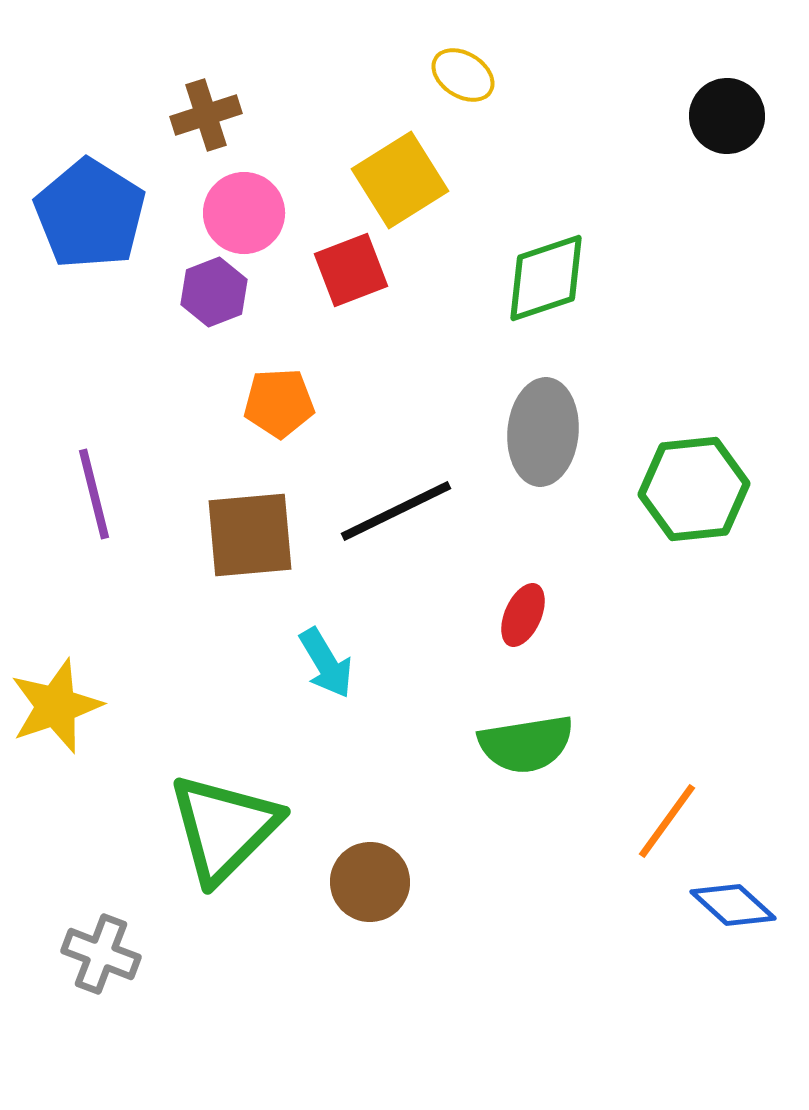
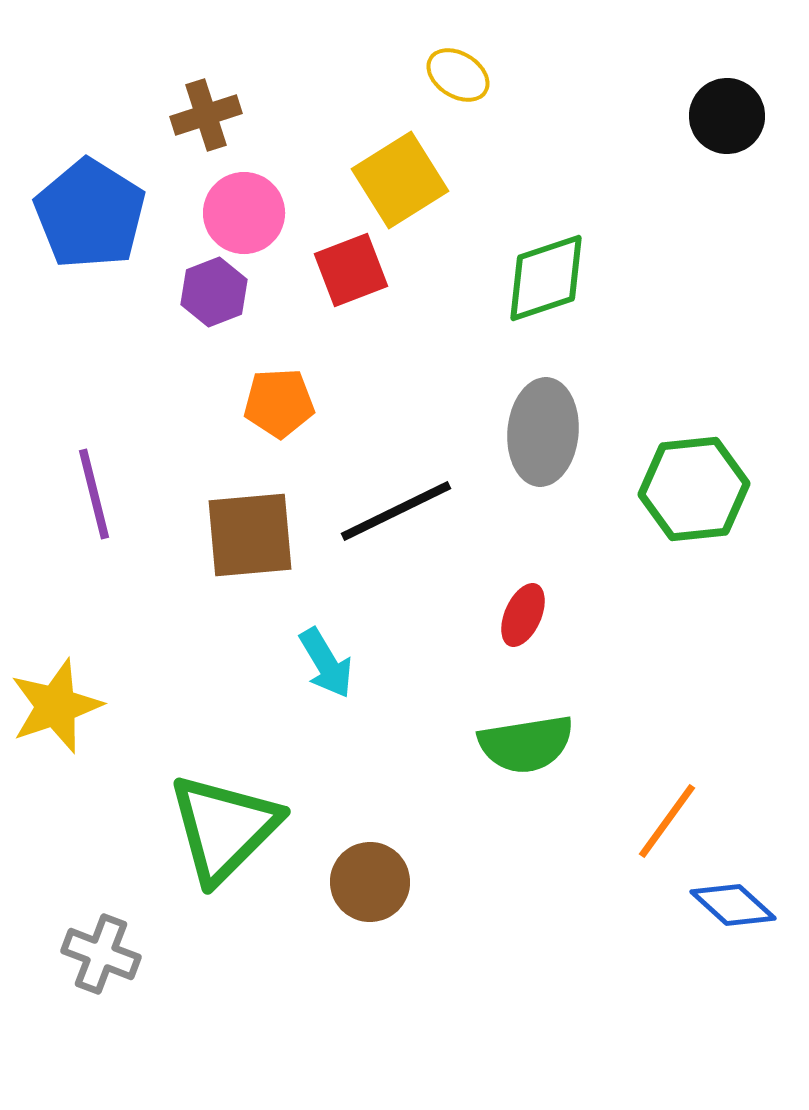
yellow ellipse: moved 5 px left
